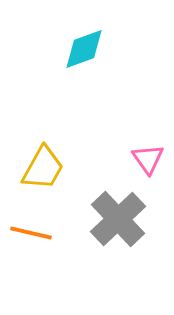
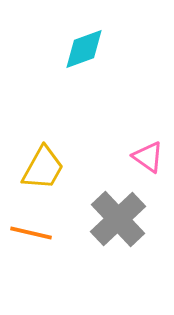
pink triangle: moved 2 px up; rotated 20 degrees counterclockwise
